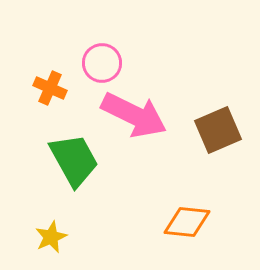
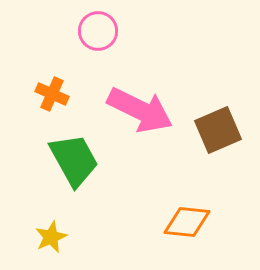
pink circle: moved 4 px left, 32 px up
orange cross: moved 2 px right, 6 px down
pink arrow: moved 6 px right, 5 px up
